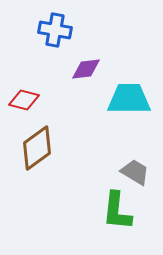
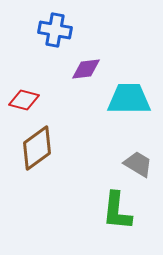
gray trapezoid: moved 3 px right, 8 px up
